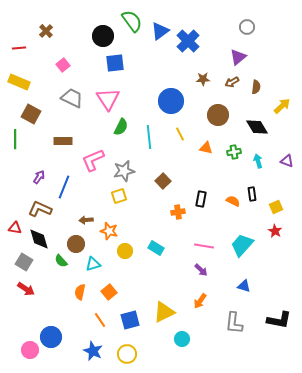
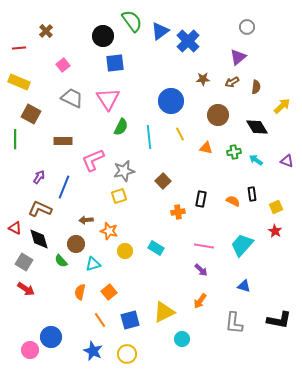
cyan arrow at (258, 161): moved 2 px left, 1 px up; rotated 40 degrees counterclockwise
red triangle at (15, 228): rotated 16 degrees clockwise
